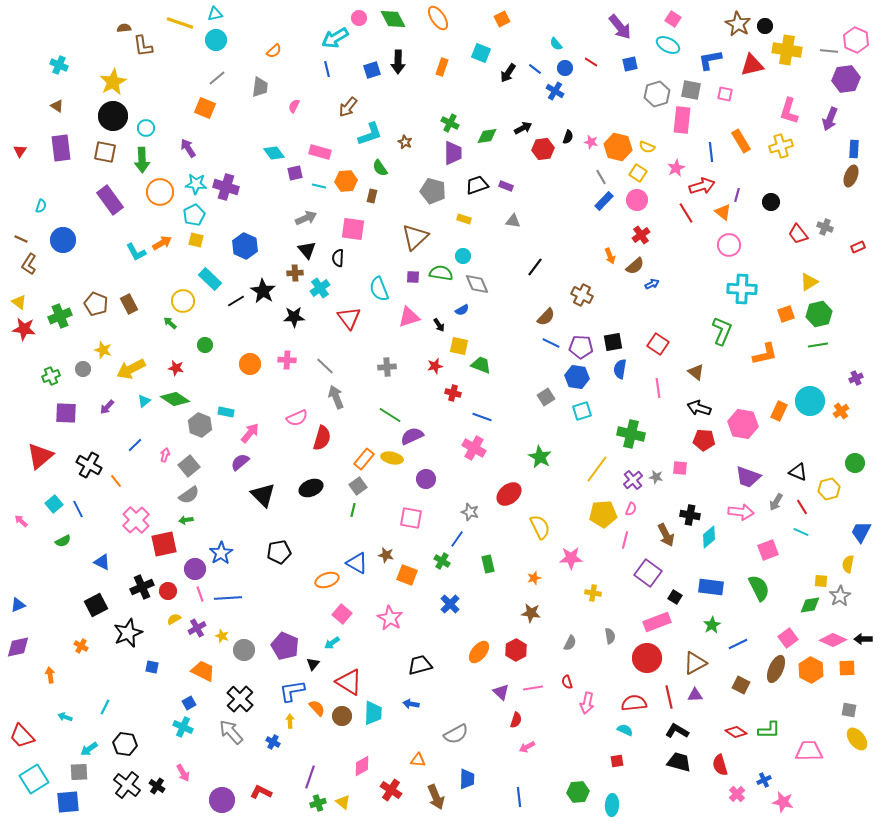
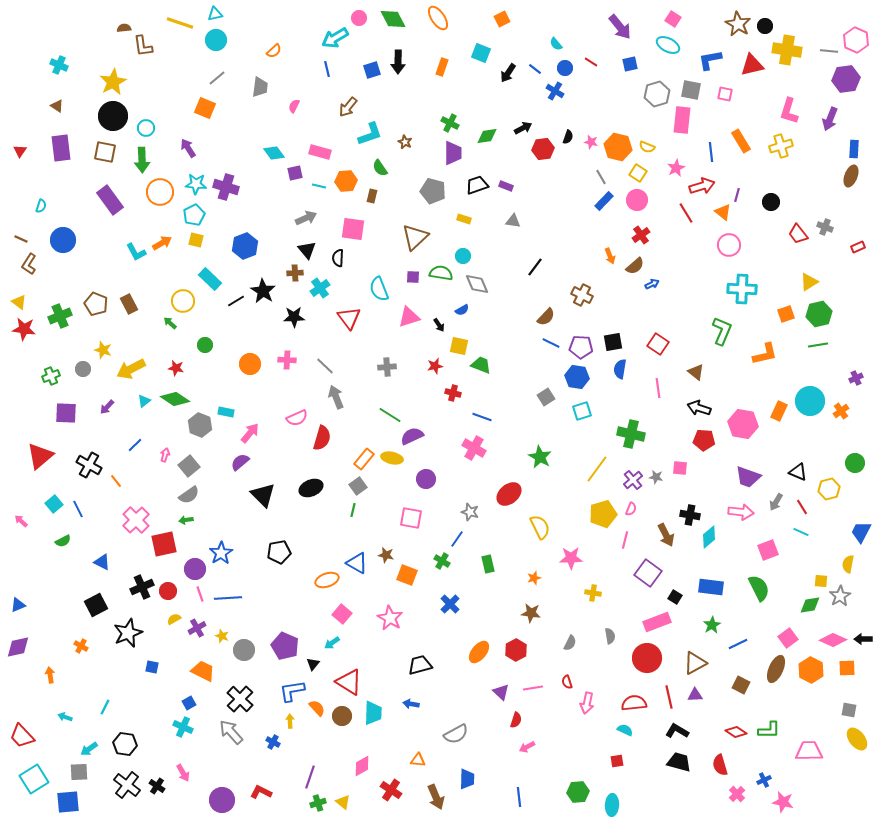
blue hexagon at (245, 246): rotated 15 degrees clockwise
yellow pentagon at (603, 514): rotated 12 degrees counterclockwise
